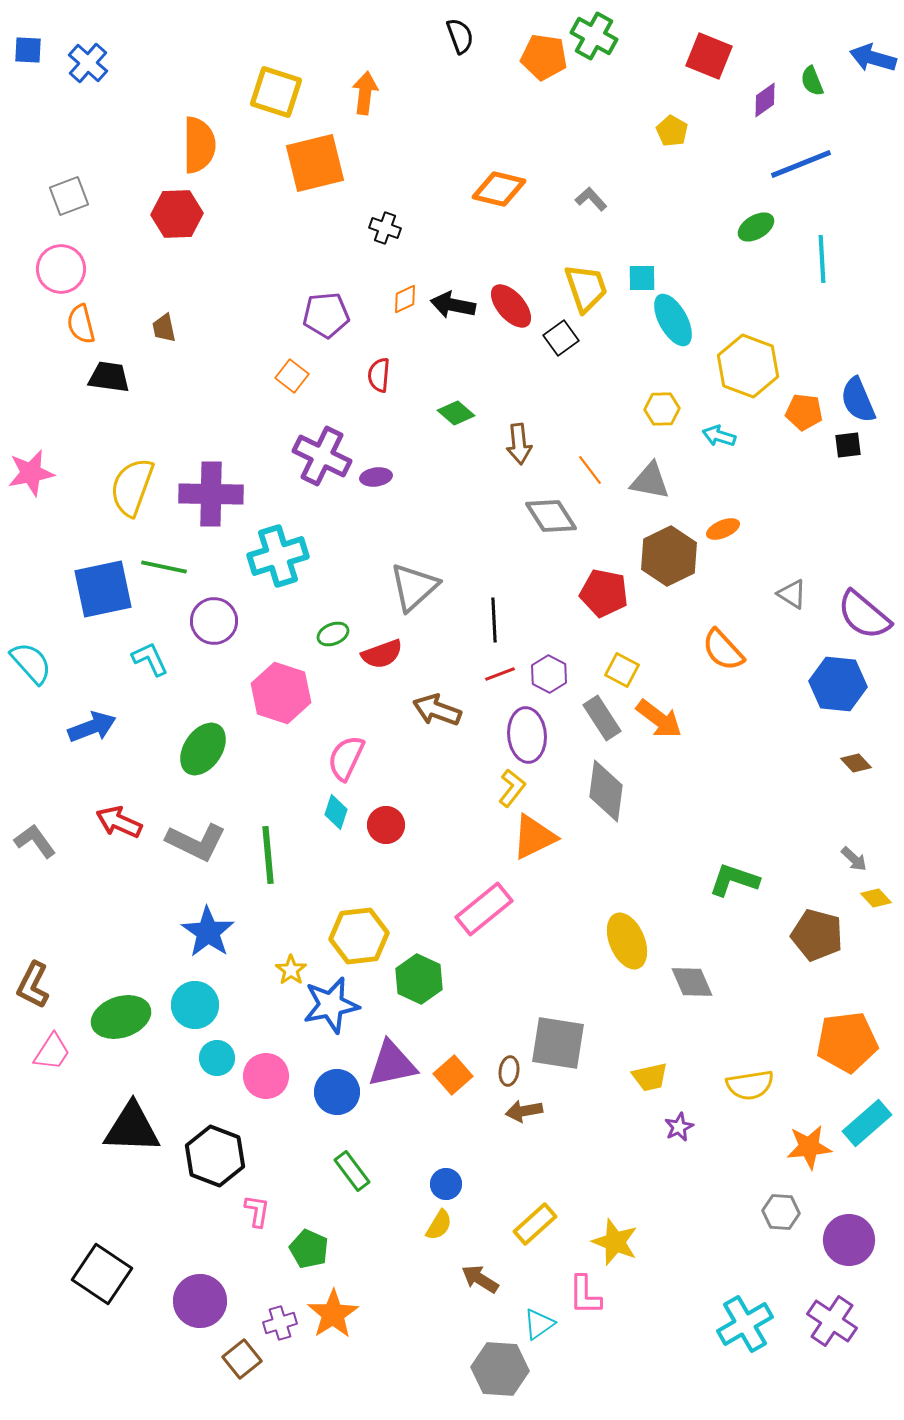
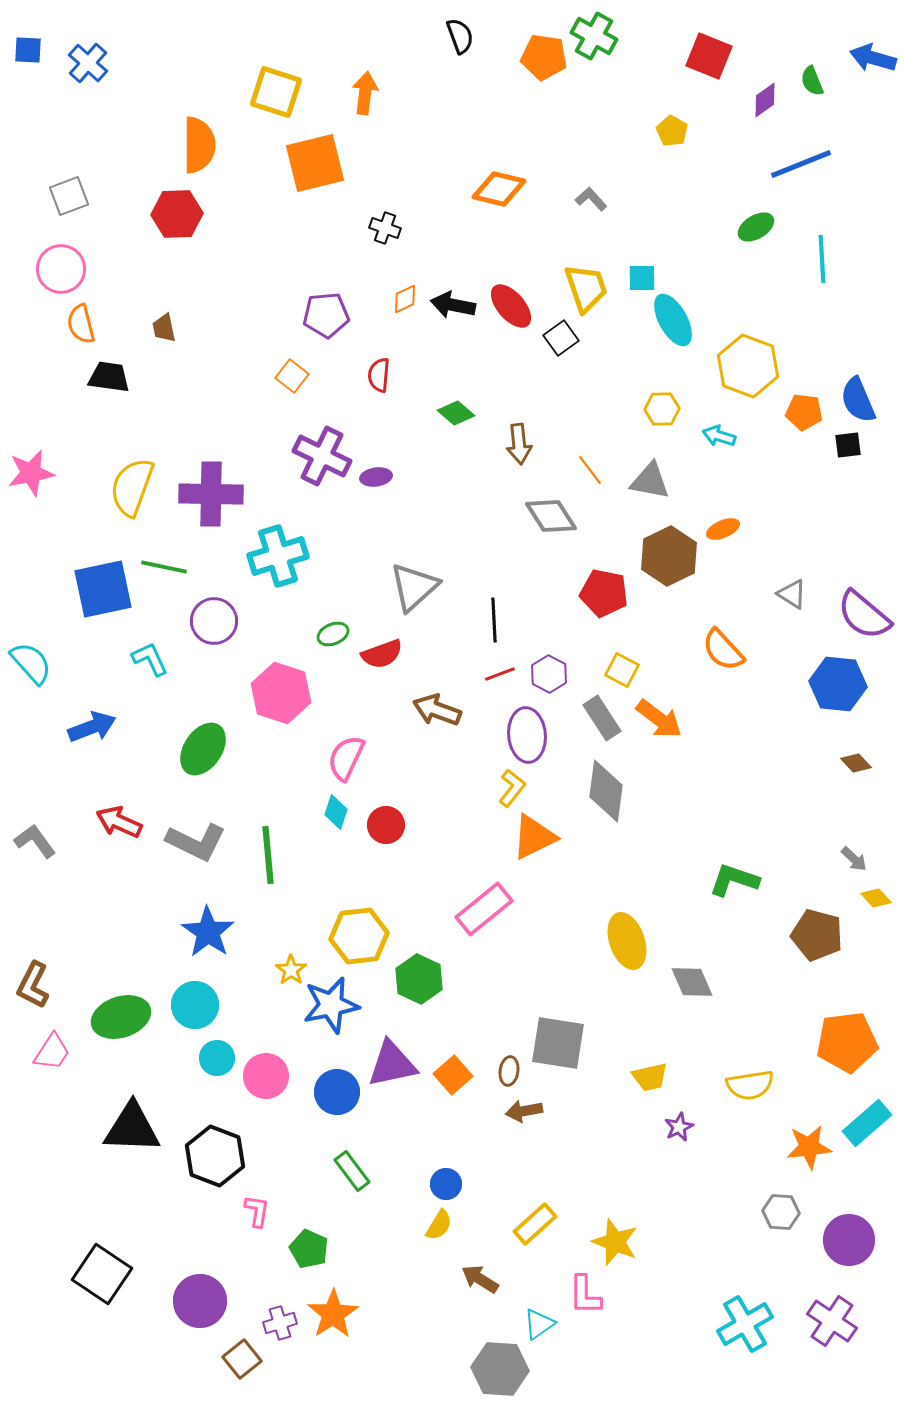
yellow ellipse at (627, 941): rotated 4 degrees clockwise
